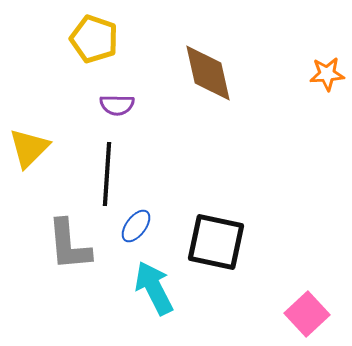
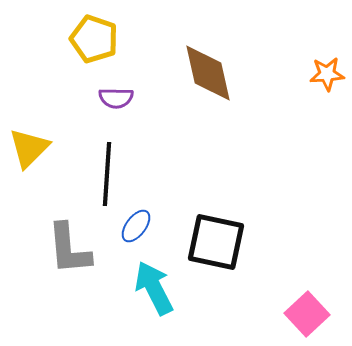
purple semicircle: moved 1 px left, 7 px up
gray L-shape: moved 4 px down
